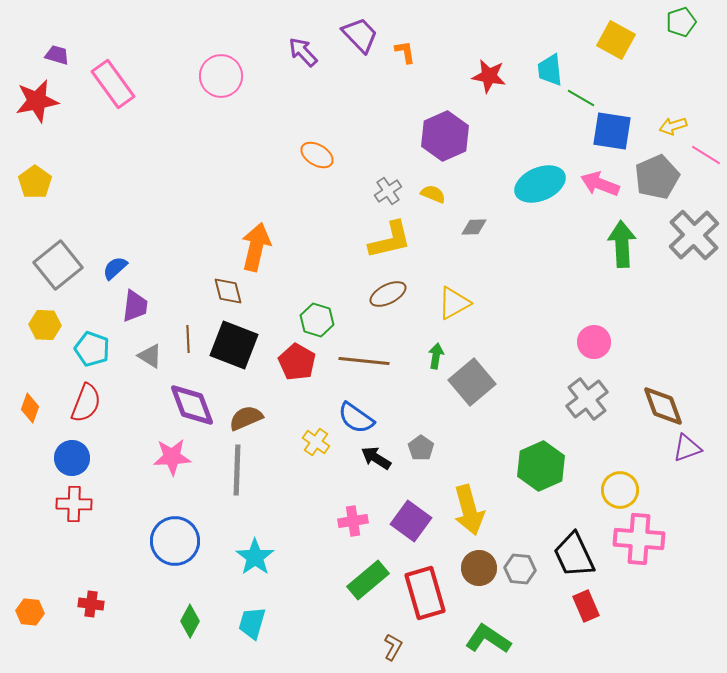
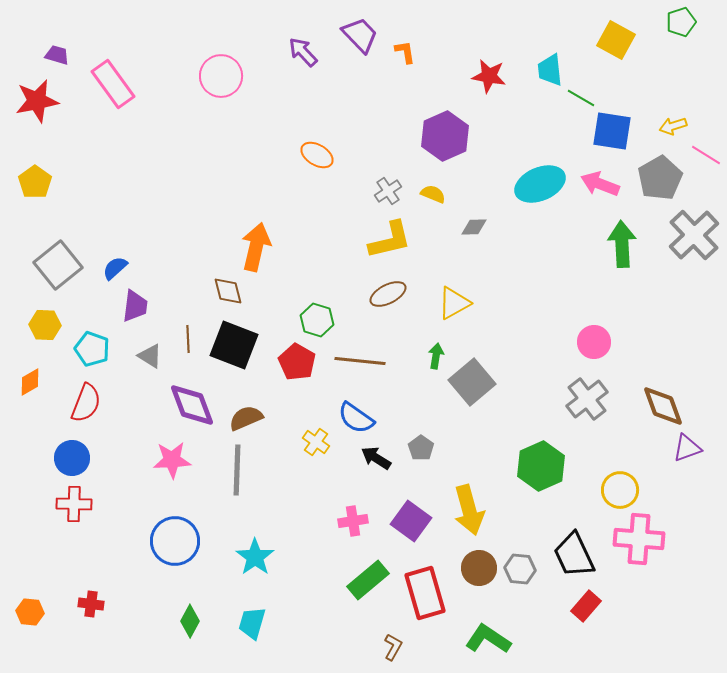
gray pentagon at (657, 177): moved 3 px right, 1 px down; rotated 6 degrees counterclockwise
brown line at (364, 361): moved 4 px left
orange diamond at (30, 408): moved 26 px up; rotated 40 degrees clockwise
pink star at (172, 457): moved 3 px down
red rectangle at (586, 606): rotated 64 degrees clockwise
